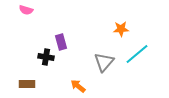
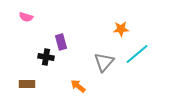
pink semicircle: moved 7 px down
